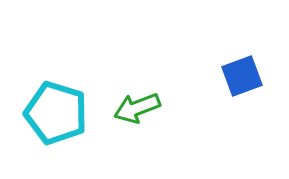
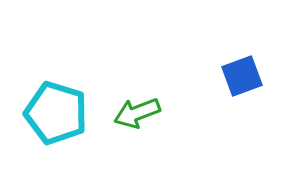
green arrow: moved 5 px down
